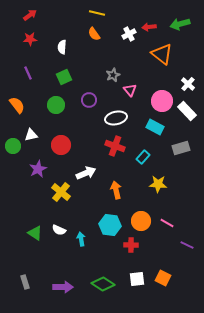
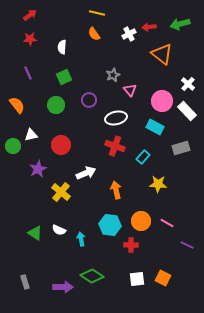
green diamond at (103, 284): moved 11 px left, 8 px up
